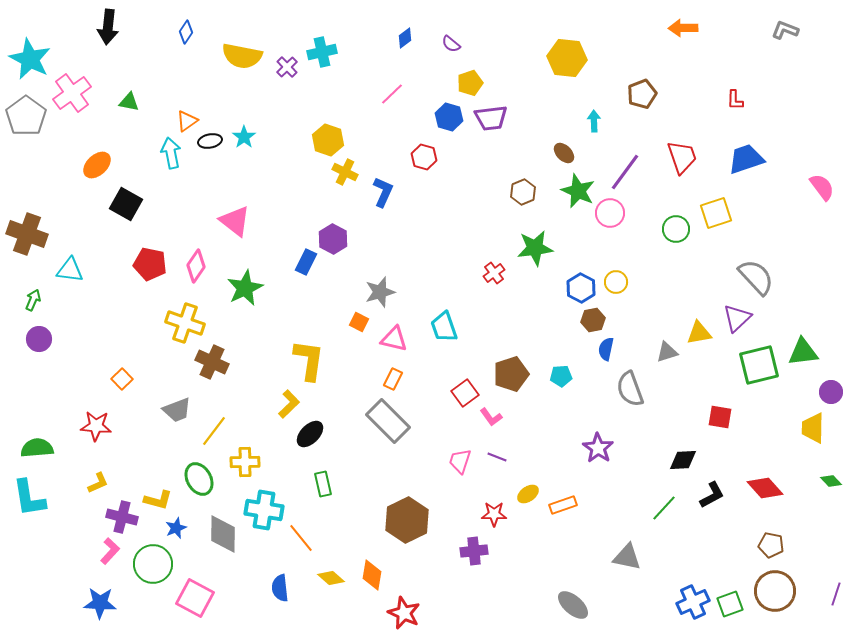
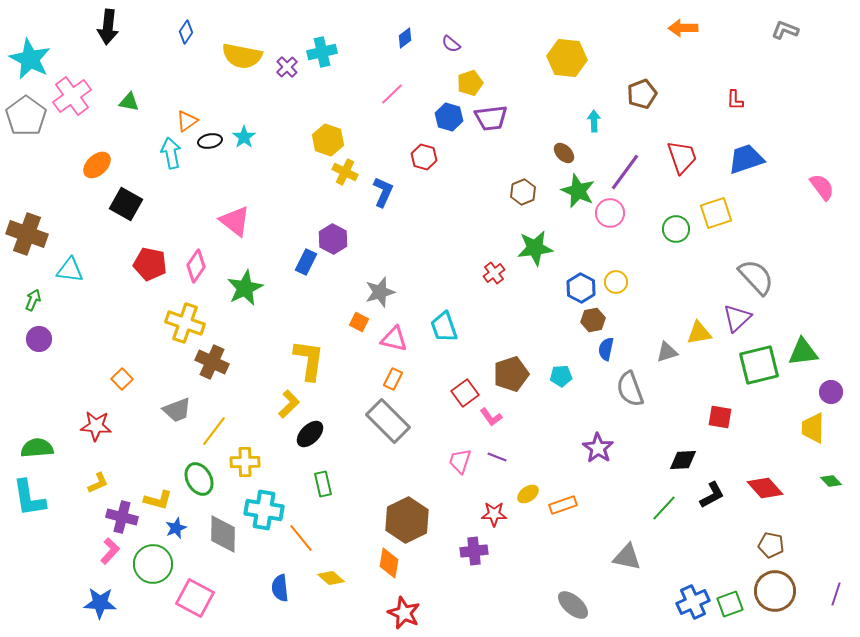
pink cross at (72, 93): moved 3 px down
orange diamond at (372, 575): moved 17 px right, 12 px up
